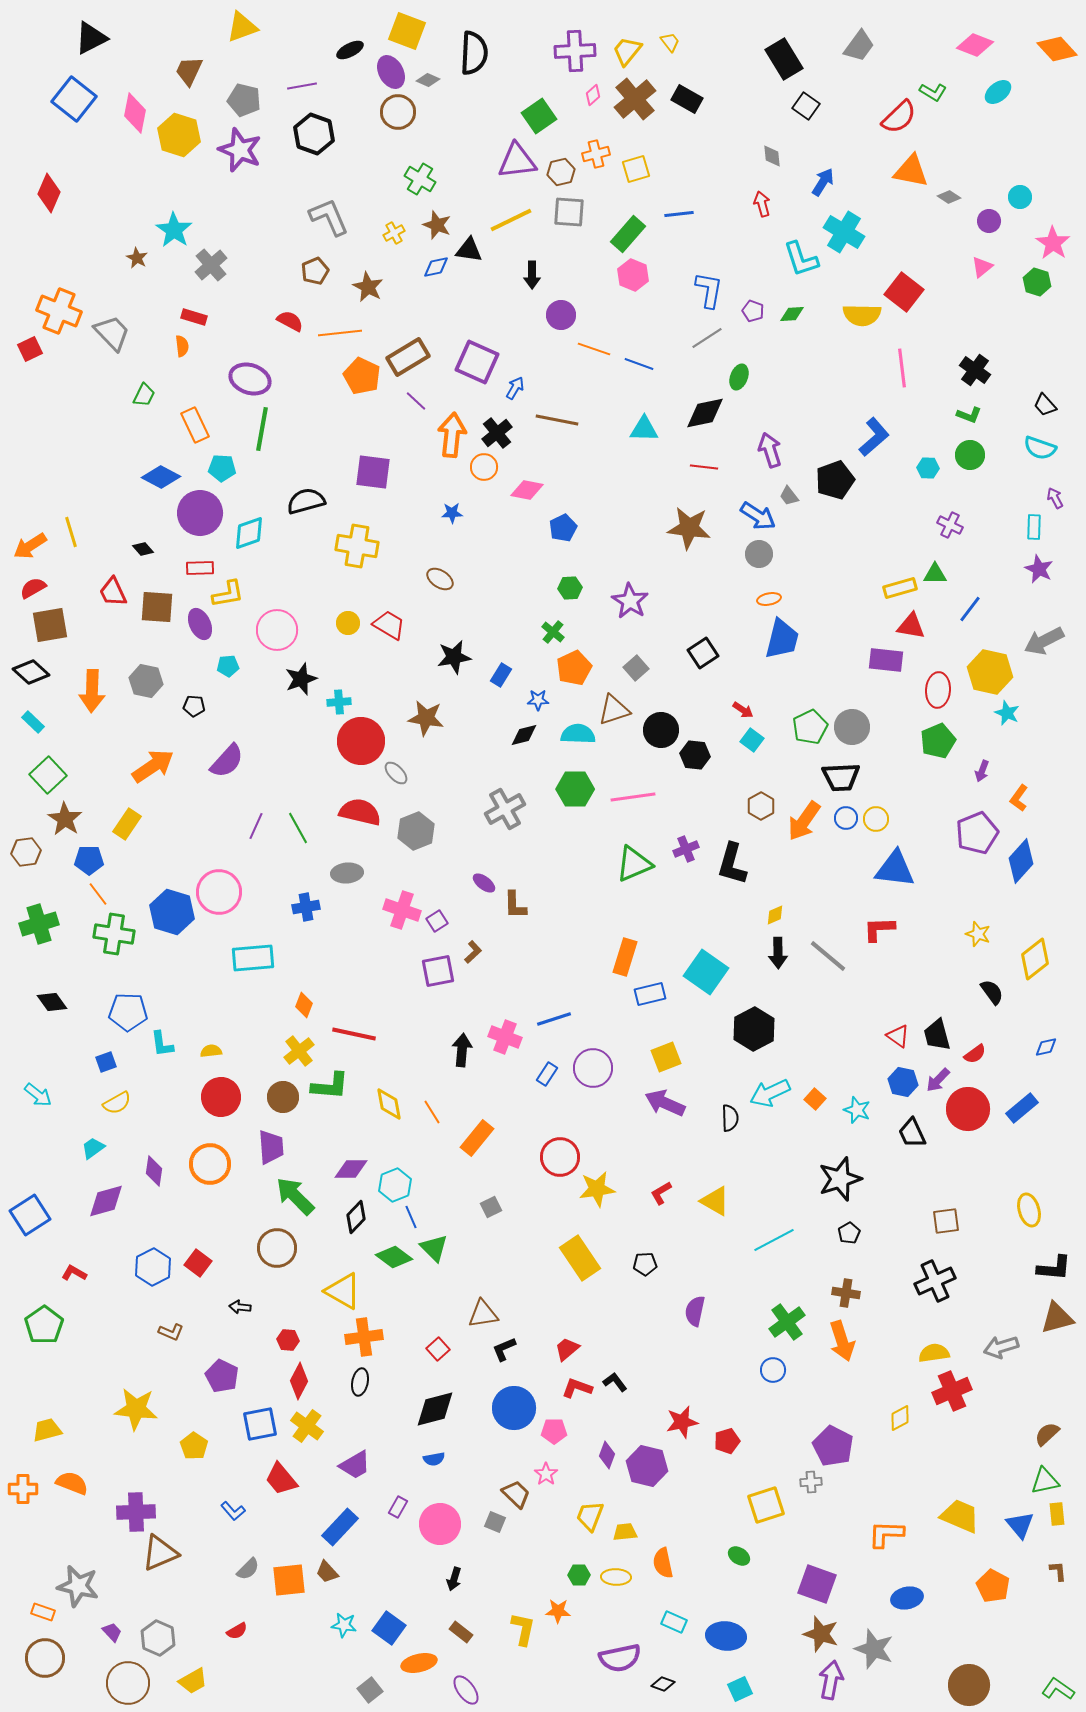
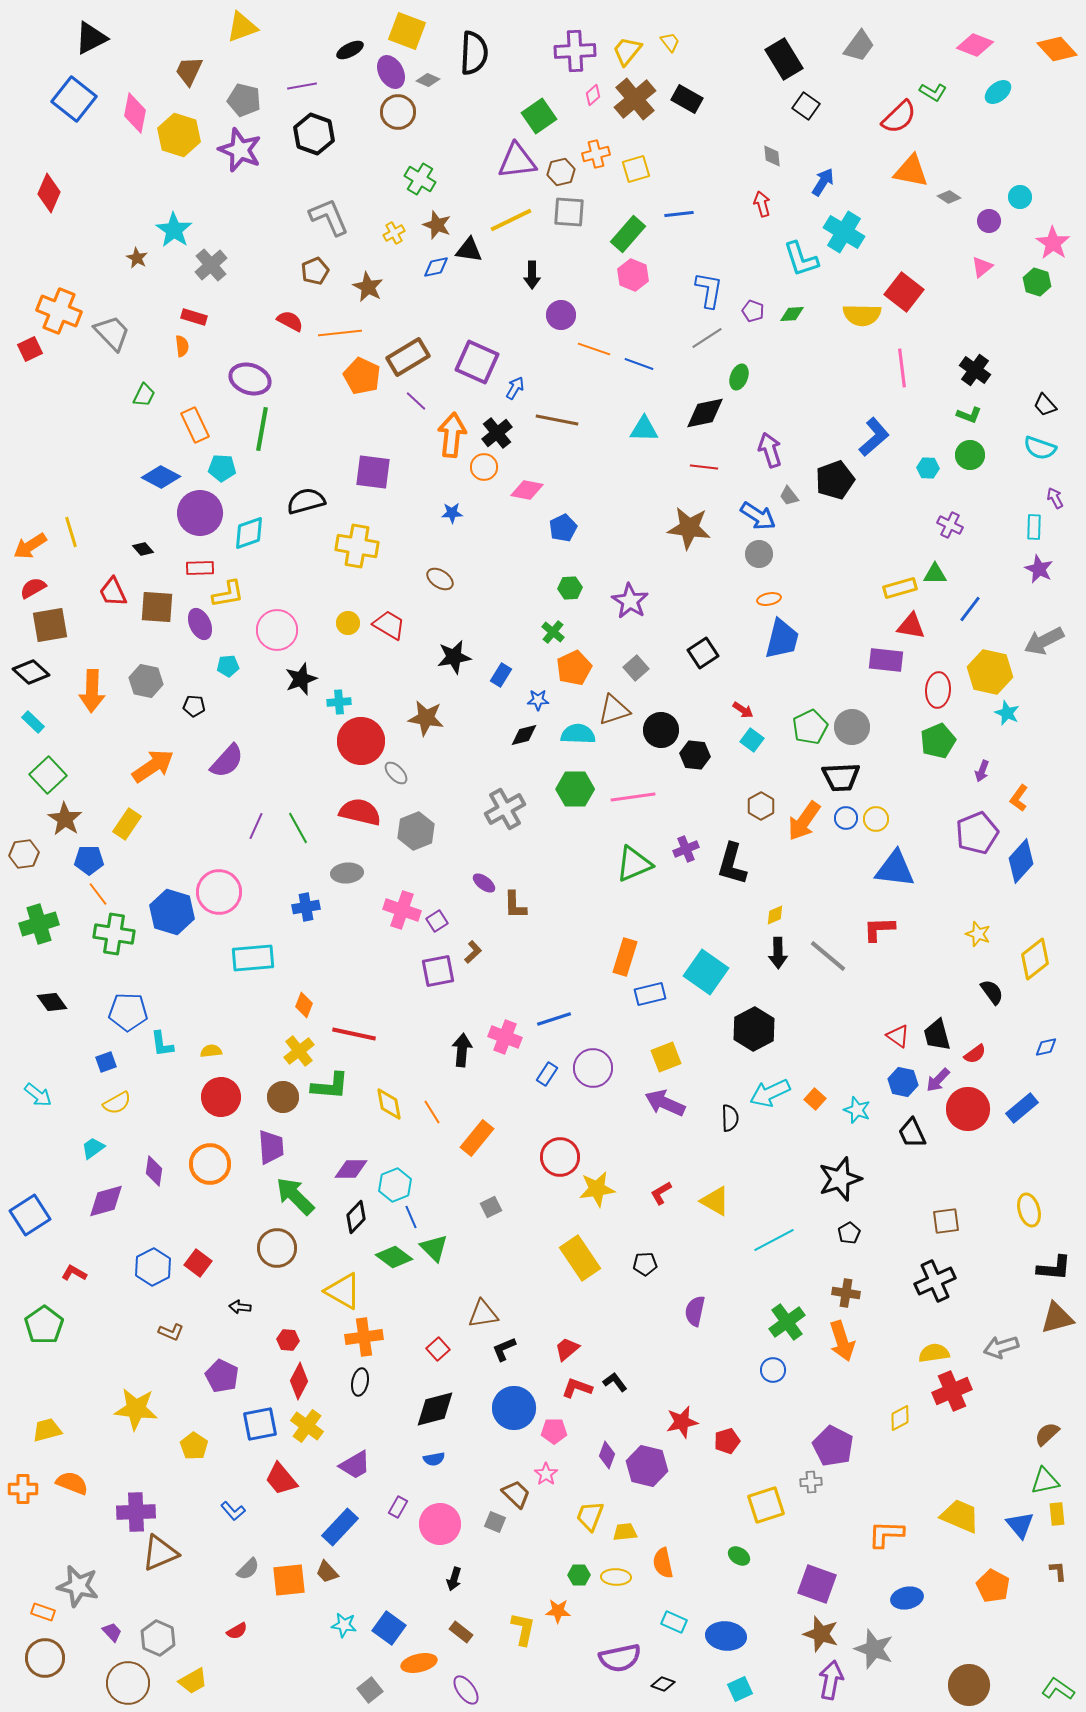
brown hexagon at (26, 852): moved 2 px left, 2 px down
